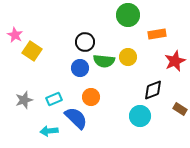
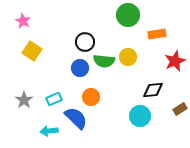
pink star: moved 8 px right, 14 px up
black diamond: rotated 15 degrees clockwise
gray star: rotated 18 degrees counterclockwise
brown rectangle: rotated 64 degrees counterclockwise
